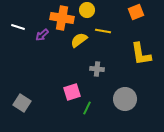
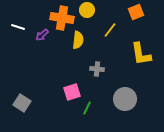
yellow line: moved 7 px right, 1 px up; rotated 63 degrees counterclockwise
yellow semicircle: moved 1 px left; rotated 132 degrees clockwise
